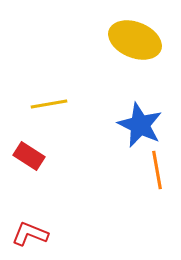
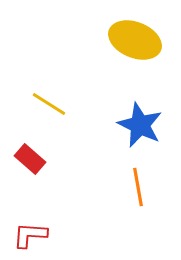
yellow line: rotated 42 degrees clockwise
red rectangle: moved 1 px right, 3 px down; rotated 8 degrees clockwise
orange line: moved 19 px left, 17 px down
red L-shape: moved 1 px down; rotated 18 degrees counterclockwise
